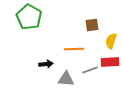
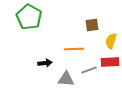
black arrow: moved 1 px left, 1 px up
gray line: moved 1 px left
